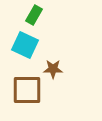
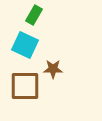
brown square: moved 2 px left, 4 px up
